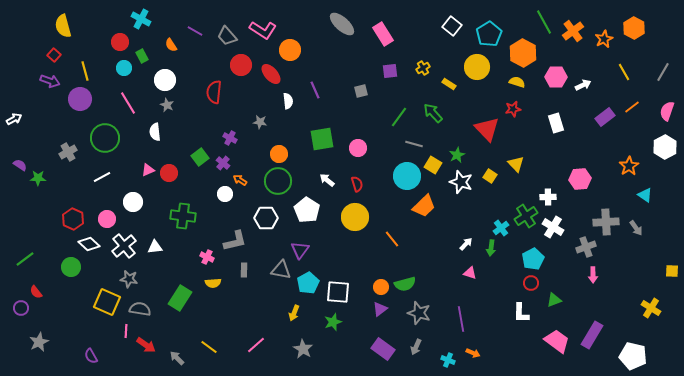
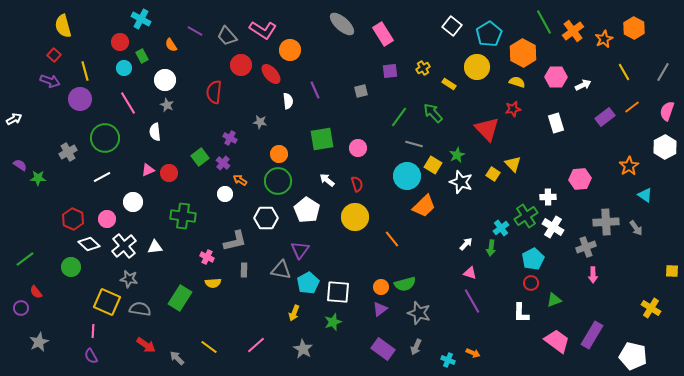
yellow triangle at (516, 164): moved 3 px left
yellow square at (490, 176): moved 3 px right, 2 px up
purple line at (461, 319): moved 11 px right, 18 px up; rotated 20 degrees counterclockwise
pink line at (126, 331): moved 33 px left
